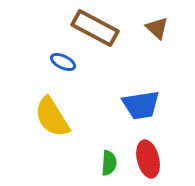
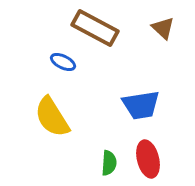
brown triangle: moved 6 px right
